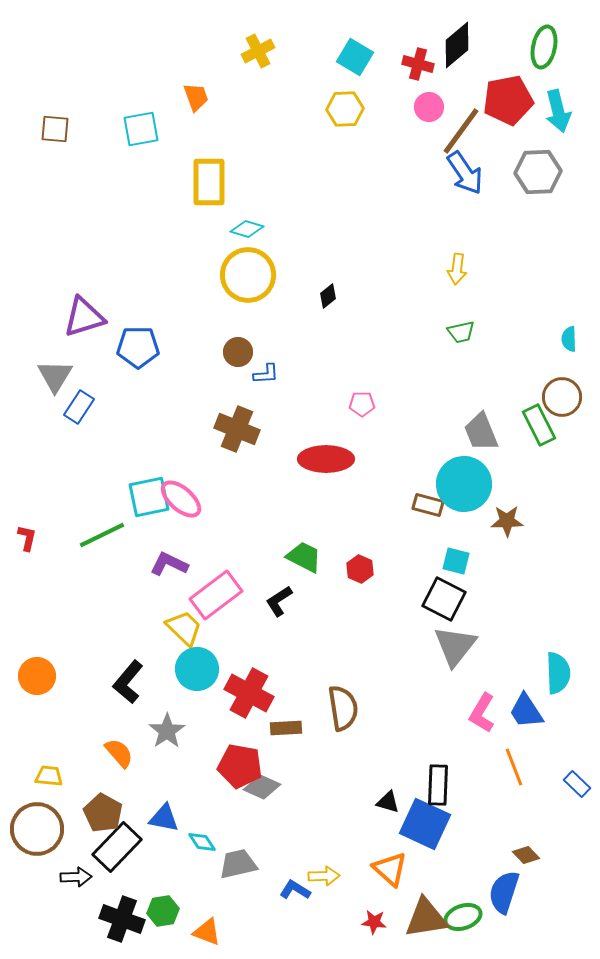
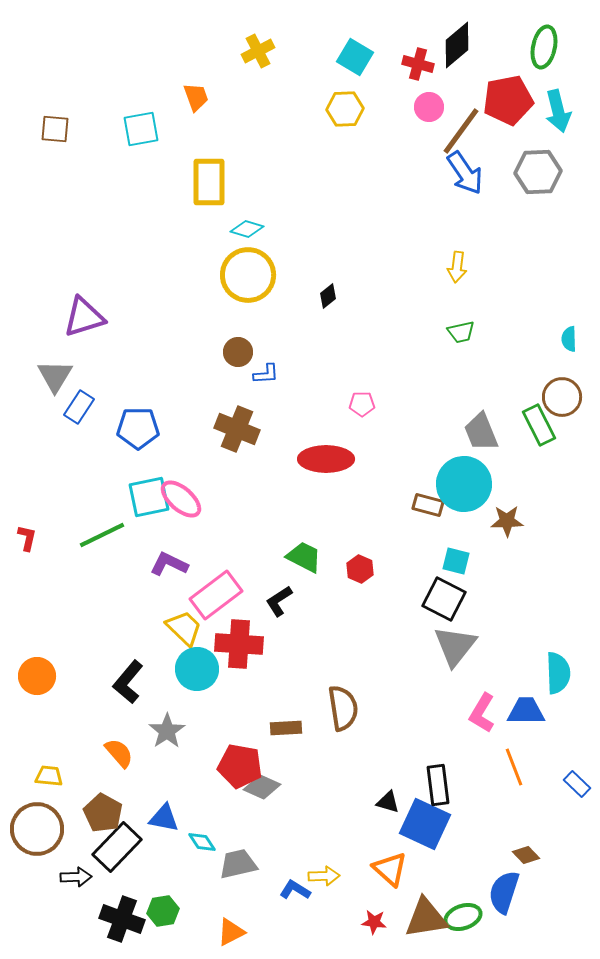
yellow arrow at (457, 269): moved 2 px up
blue pentagon at (138, 347): moved 81 px down
red cross at (249, 693): moved 10 px left, 49 px up; rotated 24 degrees counterclockwise
blue trapezoid at (526, 711): rotated 123 degrees clockwise
black rectangle at (438, 785): rotated 9 degrees counterclockwise
orange triangle at (207, 932): moved 24 px right; rotated 48 degrees counterclockwise
